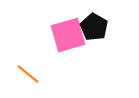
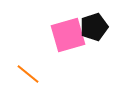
black pentagon: rotated 24 degrees clockwise
